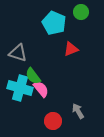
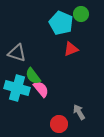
green circle: moved 2 px down
cyan pentagon: moved 7 px right
gray triangle: moved 1 px left
cyan cross: moved 3 px left
gray arrow: moved 1 px right, 1 px down
red circle: moved 6 px right, 3 px down
